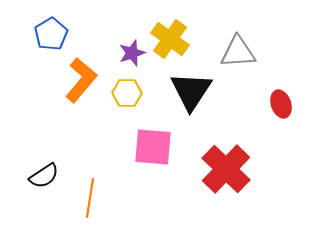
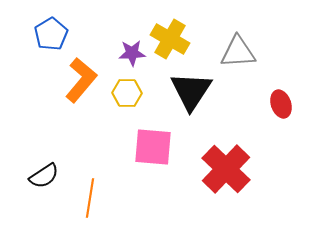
yellow cross: rotated 6 degrees counterclockwise
purple star: rotated 16 degrees clockwise
